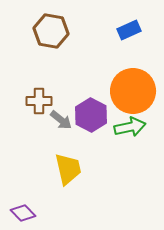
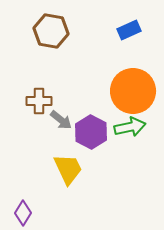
purple hexagon: moved 17 px down
yellow trapezoid: rotated 12 degrees counterclockwise
purple diamond: rotated 75 degrees clockwise
